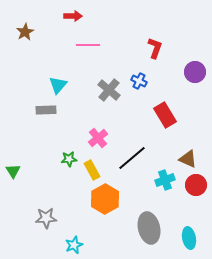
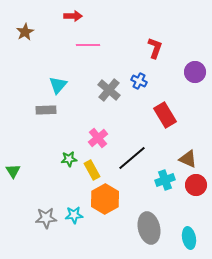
cyan star: moved 30 px up; rotated 18 degrees clockwise
